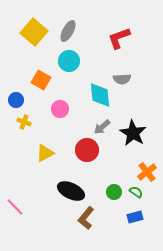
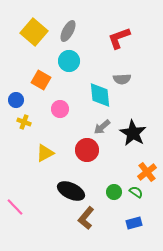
blue rectangle: moved 1 px left, 6 px down
